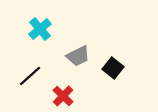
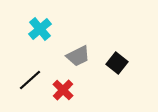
black square: moved 4 px right, 5 px up
black line: moved 4 px down
red cross: moved 6 px up
